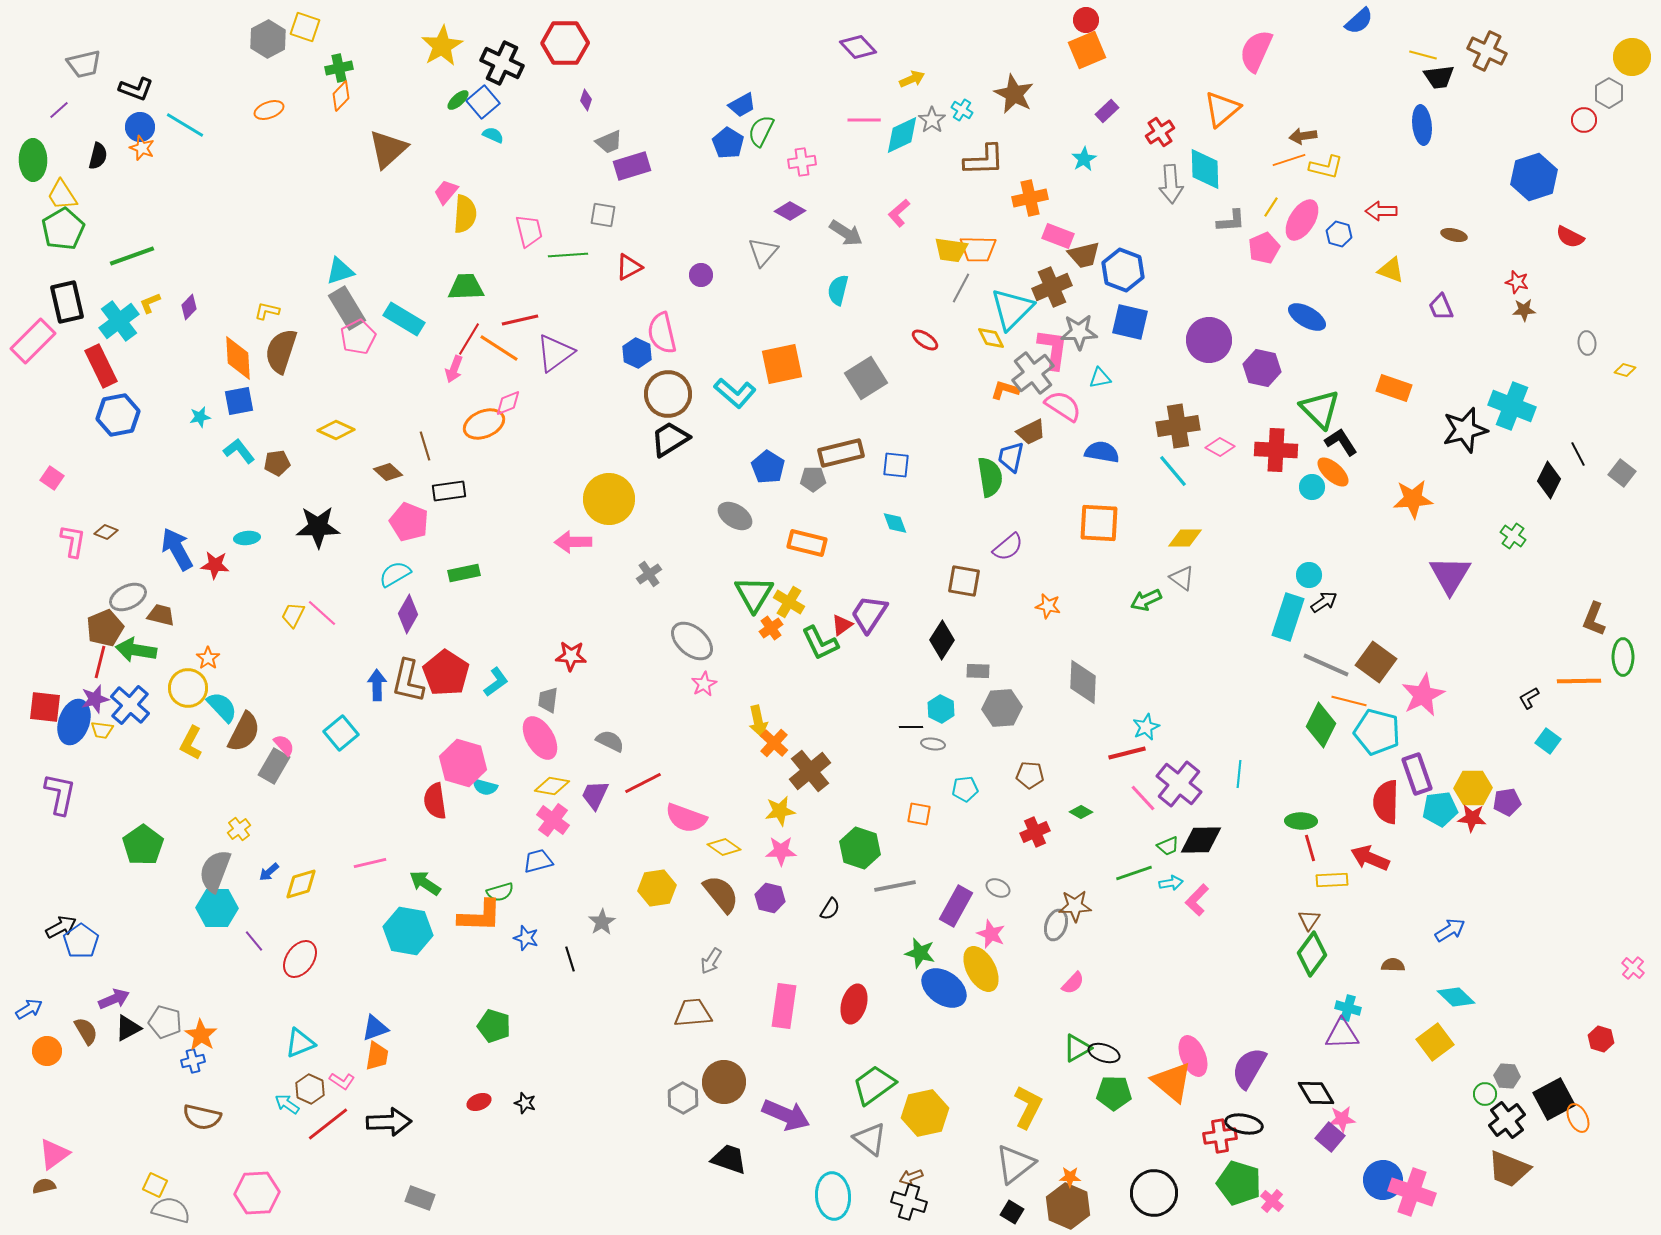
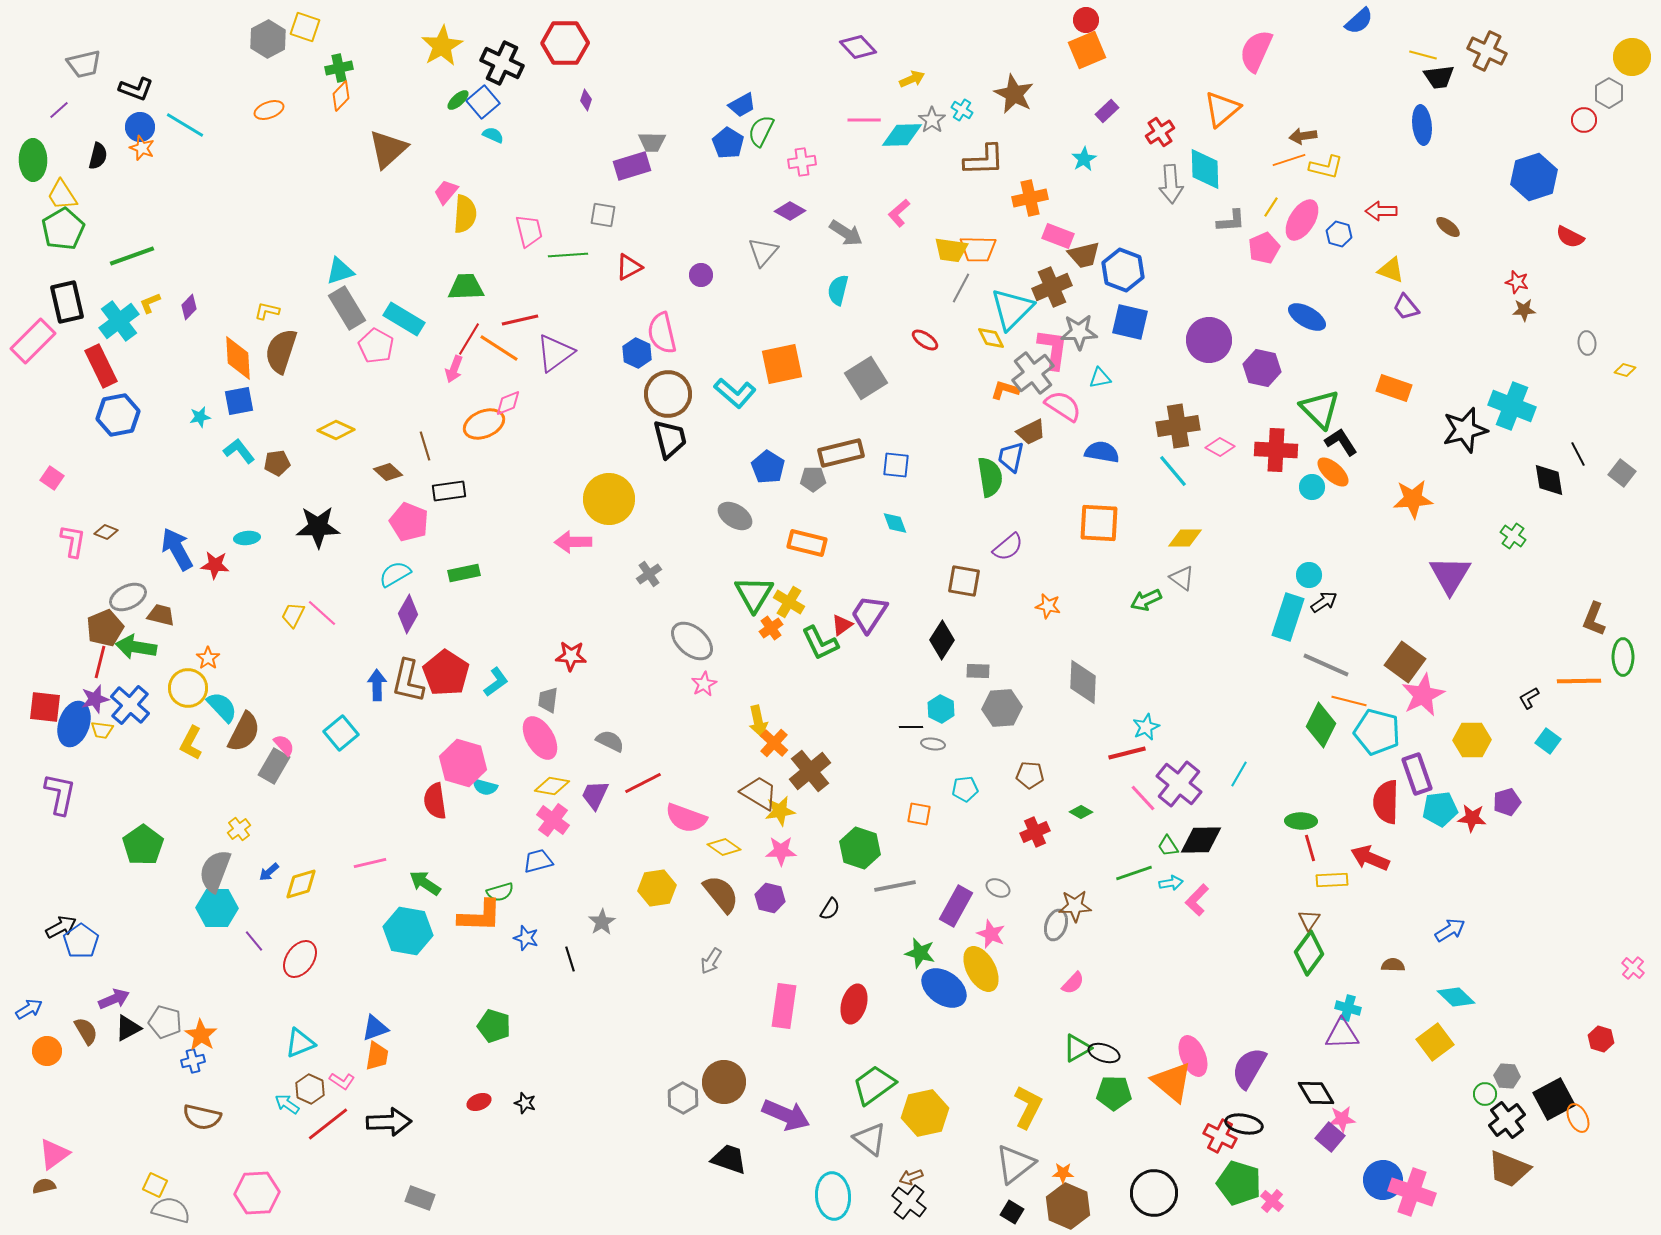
cyan diamond at (902, 135): rotated 24 degrees clockwise
gray trapezoid at (609, 142): moved 43 px right; rotated 24 degrees clockwise
brown ellipse at (1454, 235): moved 6 px left, 8 px up; rotated 25 degrees clockwise
purple trapezoid at (1441, 307): moved 35 px left; rotated 16 degrees counterclockwise
pink pentagon at (358, 337): moved 18 px right, 9 px down; rotated 16 degrees counterclockwise
black trapezoid at (670, 439): rotated 108 degrees clockwise
black diamond at (1549, 480): rotated 36 degrees counterclockwise
green arrow at (136, 650): moved 3 px up
brown square at (1376, 662): moved 29 px right
blue ellipse at (74, 722): moved 2 px down
cyan line at (1239, 774): rotated 24 degrees clockwise
yellow hexagon at (1473, 788): moved 1 px left, 48 px up
purple pentagon at (1507, 802): rotated 8 degrees counterclockwise
green trapezoid at (1168, 846): rotated 80 degrees clockwise
green diamond at (1312, 954): moved 3 px left, 1 px up
brown trapezoid at (693, 1013): moved 66 px right, 220 px up; rotated 36 degrees clockwise
red cross at (1220, 1136): rotated 36 degrees clockwise
orange star at (1070, 1177): moved 7 px left, 4 px up
black cross at (909, 1202): rotated 20 degrees clockwise
